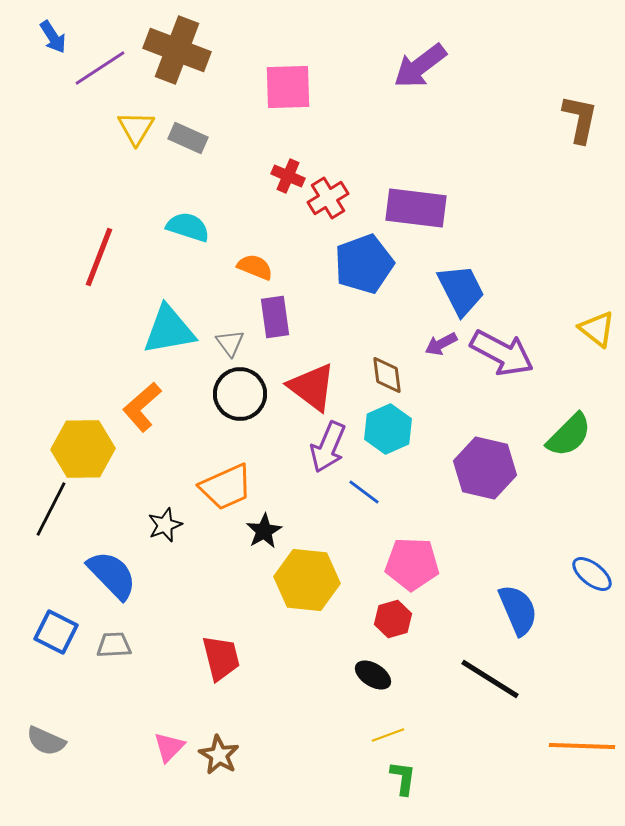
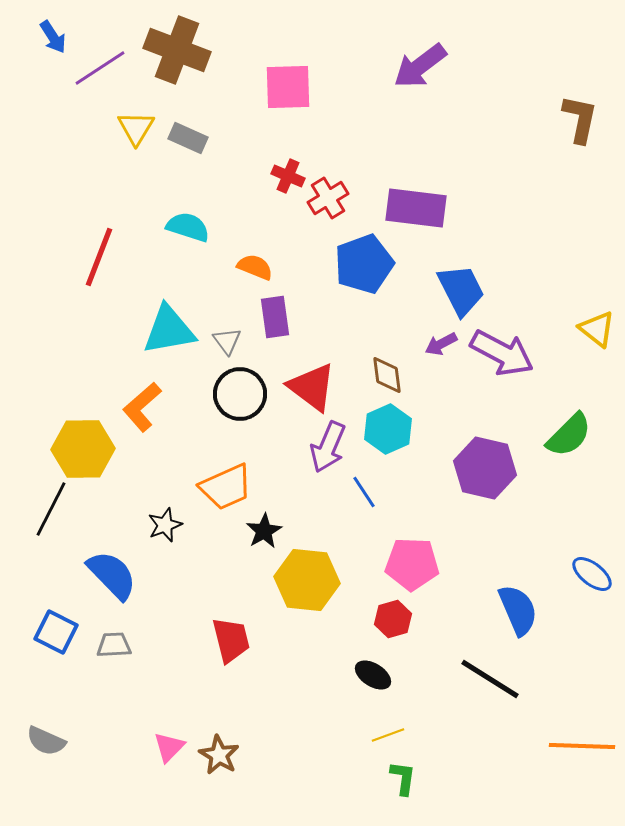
gray triangle at (230, 343): moved 3 px left, 2 px up
blue line at (364, 492): rotated 20 degrees clockwise
red trapezoid at (221, 658): moved 10 px right, 18 px up
